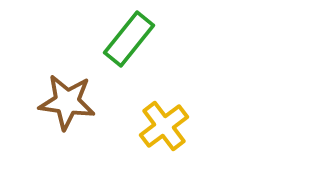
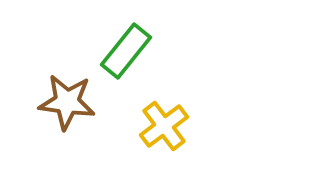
green rectangle: moved 3 px left, 12 px down
